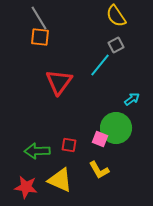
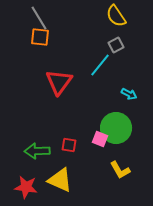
cyan arrow: moved 3 px left, 5 px up; rotated 63 degrees clockwise
yellow L-shape: moved 21 px right
